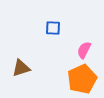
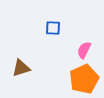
orange pentagon: moved 2 px right
